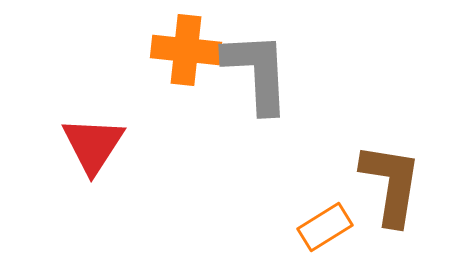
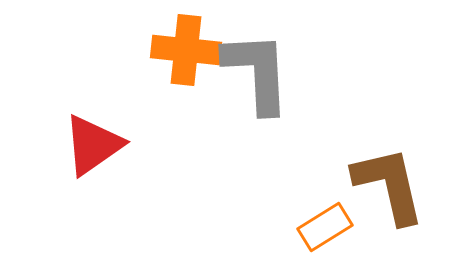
red triangle: rotated 22 degrees clockwise
brown L-shape: moved 2 px left, 1 px down; rotated 22 degrees counterclockwise
